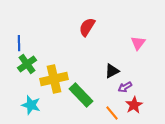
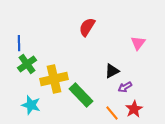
red star: moved 4 px down
